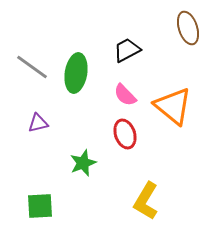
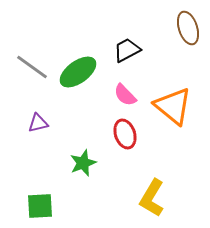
green ellipse: moved 2 px right, 1 px up; rotated 45 degrees clockwise
yellow L-shape: moved 6 px right, 3 px up
